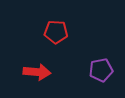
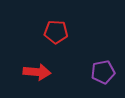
purple pentagon: moved 2 px right, 2 px down
